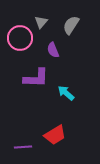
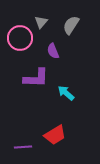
purple semicircle: moved 1 px down
